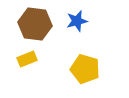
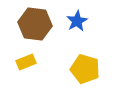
blue star: rotated 15 degrees counterclockwise
yellow rectangle: moved 1 px left, 3 px down
